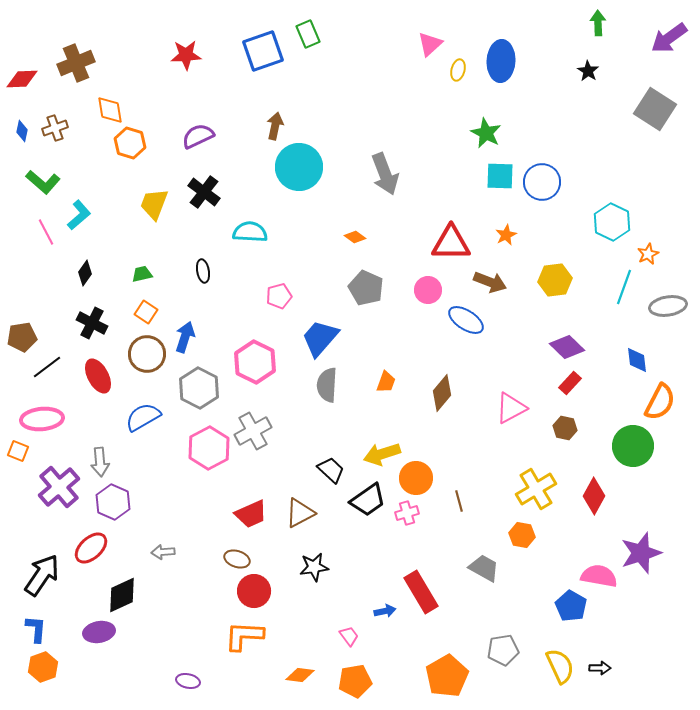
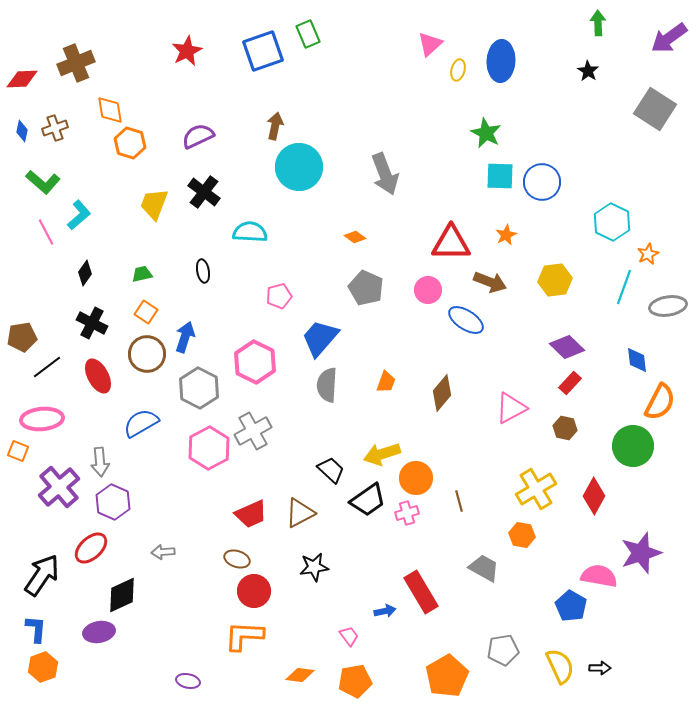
red star at (186, 55): moved 1 px right, 4 px up; rotated 24 degrees counterclockwise
blue semicircle at (143, 417): moved 2 px left, 6 px down
